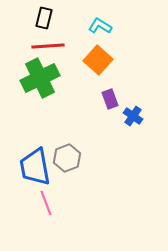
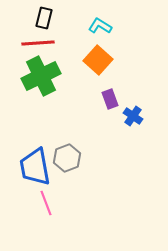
red line: moved 10 px left, 3 px up
green cross: moved 1 px right, 2 px up
